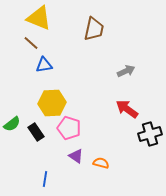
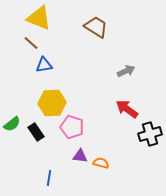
brown trapezoid: moved 2 px right, 2 px up; rotated 70 degrees counterclockwise
pink pentagon: moved 3 px right, 1 px up
purple triangle: moved 4 px right; rotated 28 degrees counterclockwise
blue line: moved 4 px right, 1 px up
